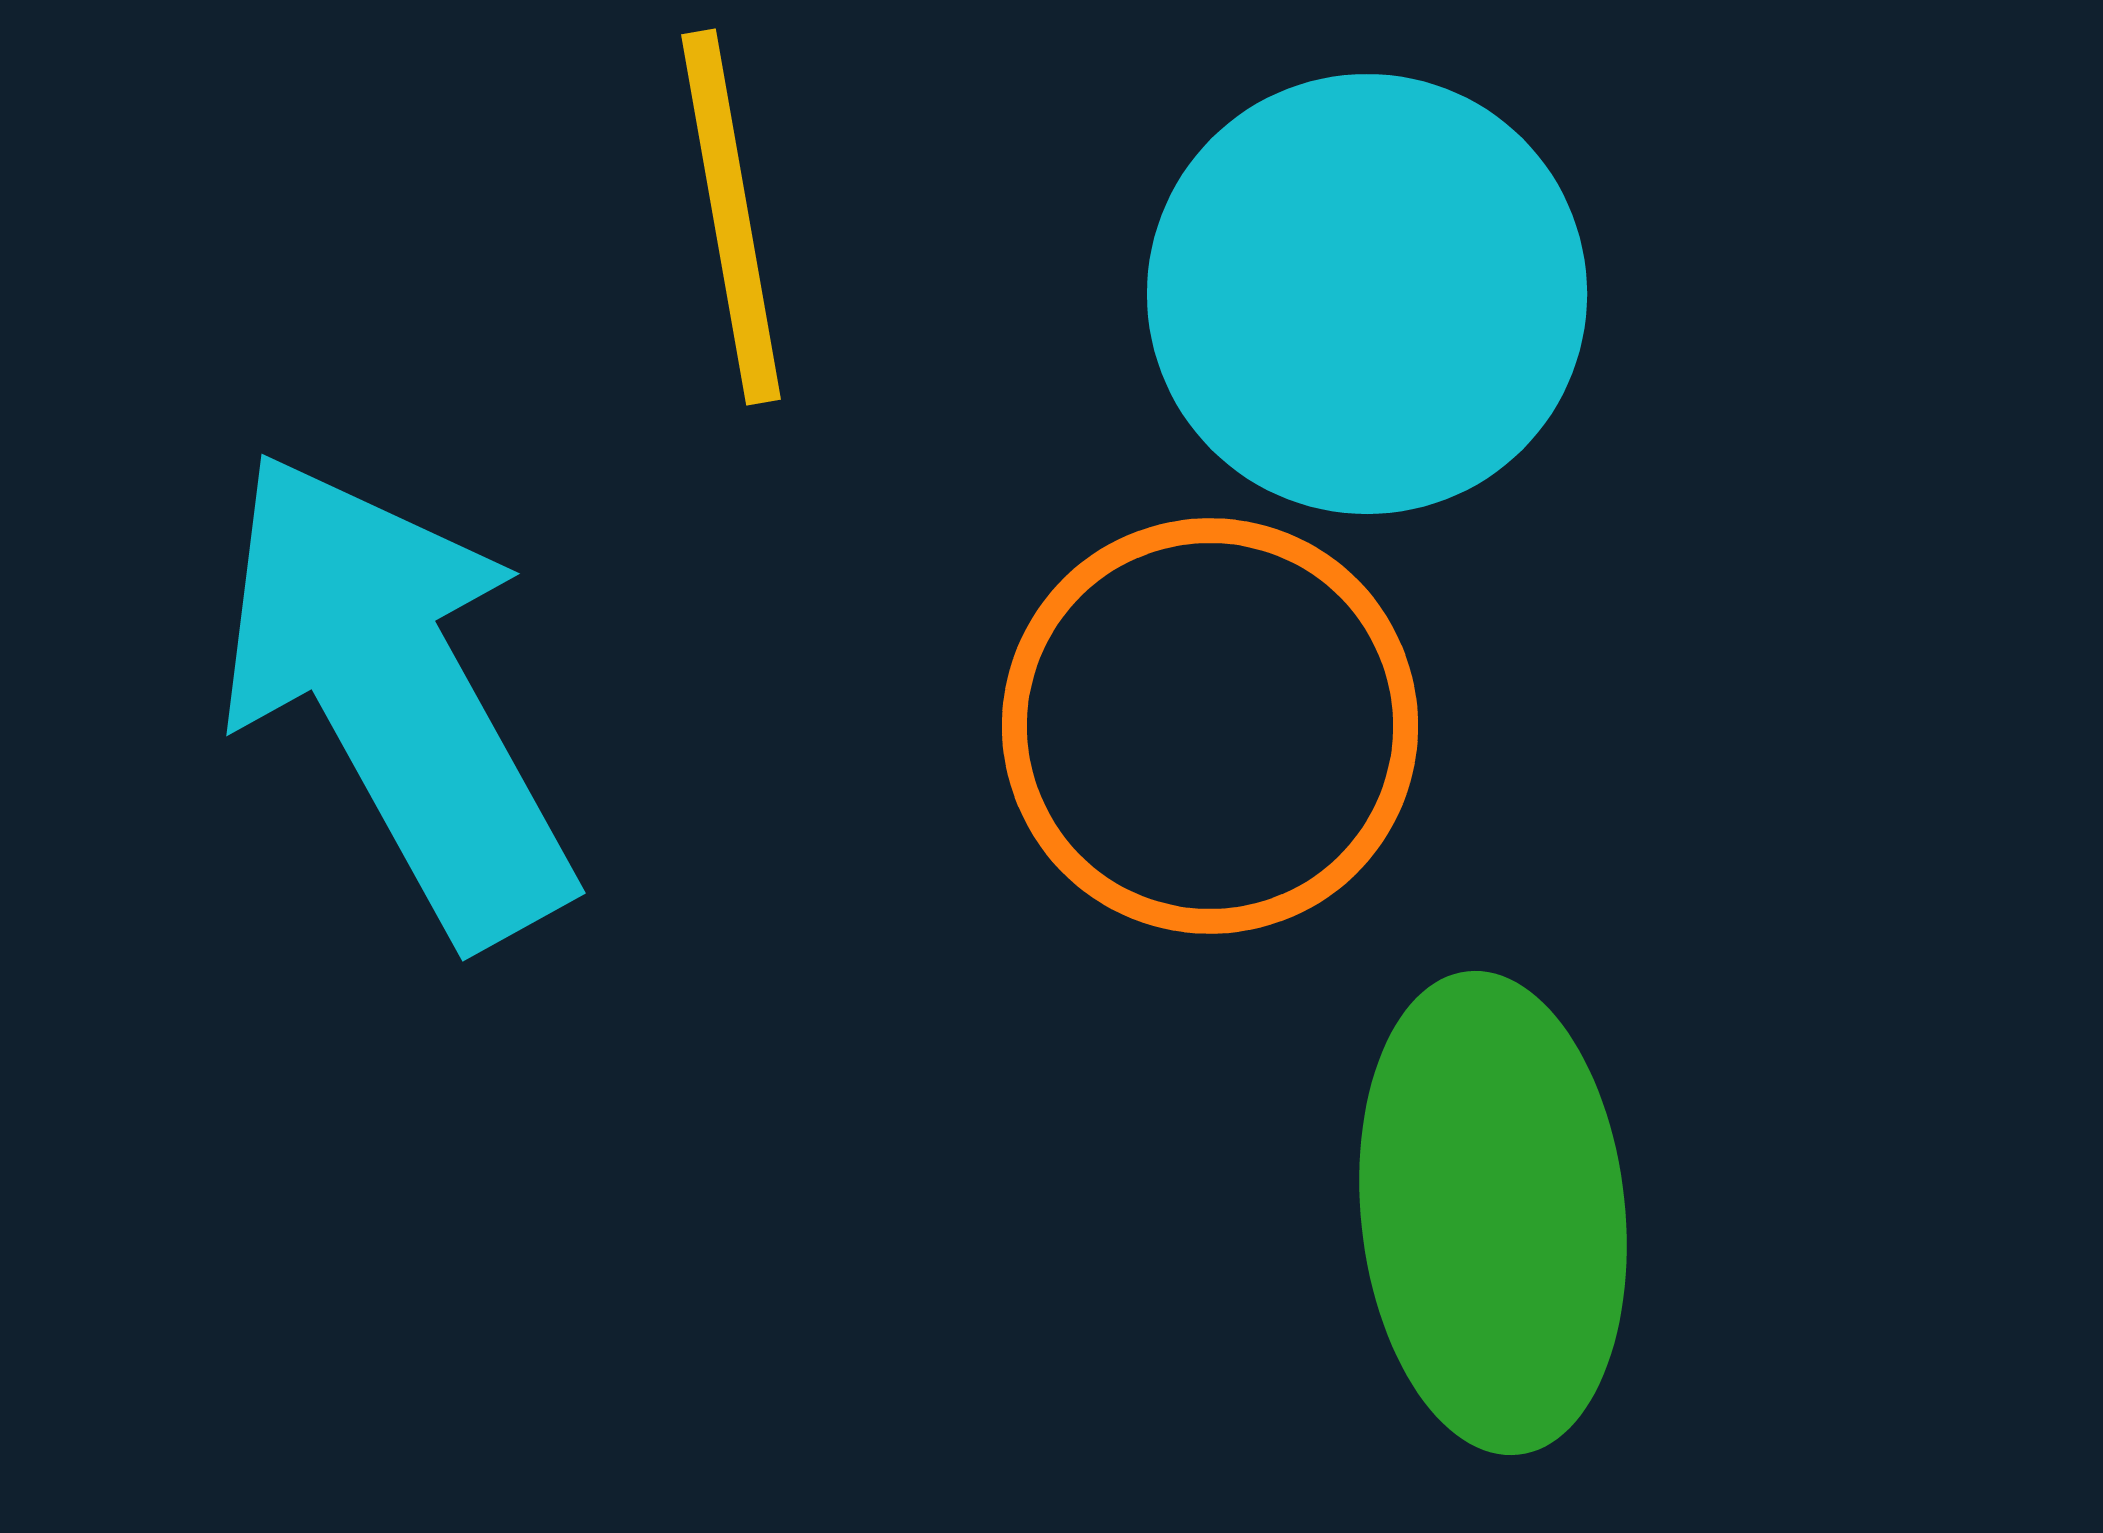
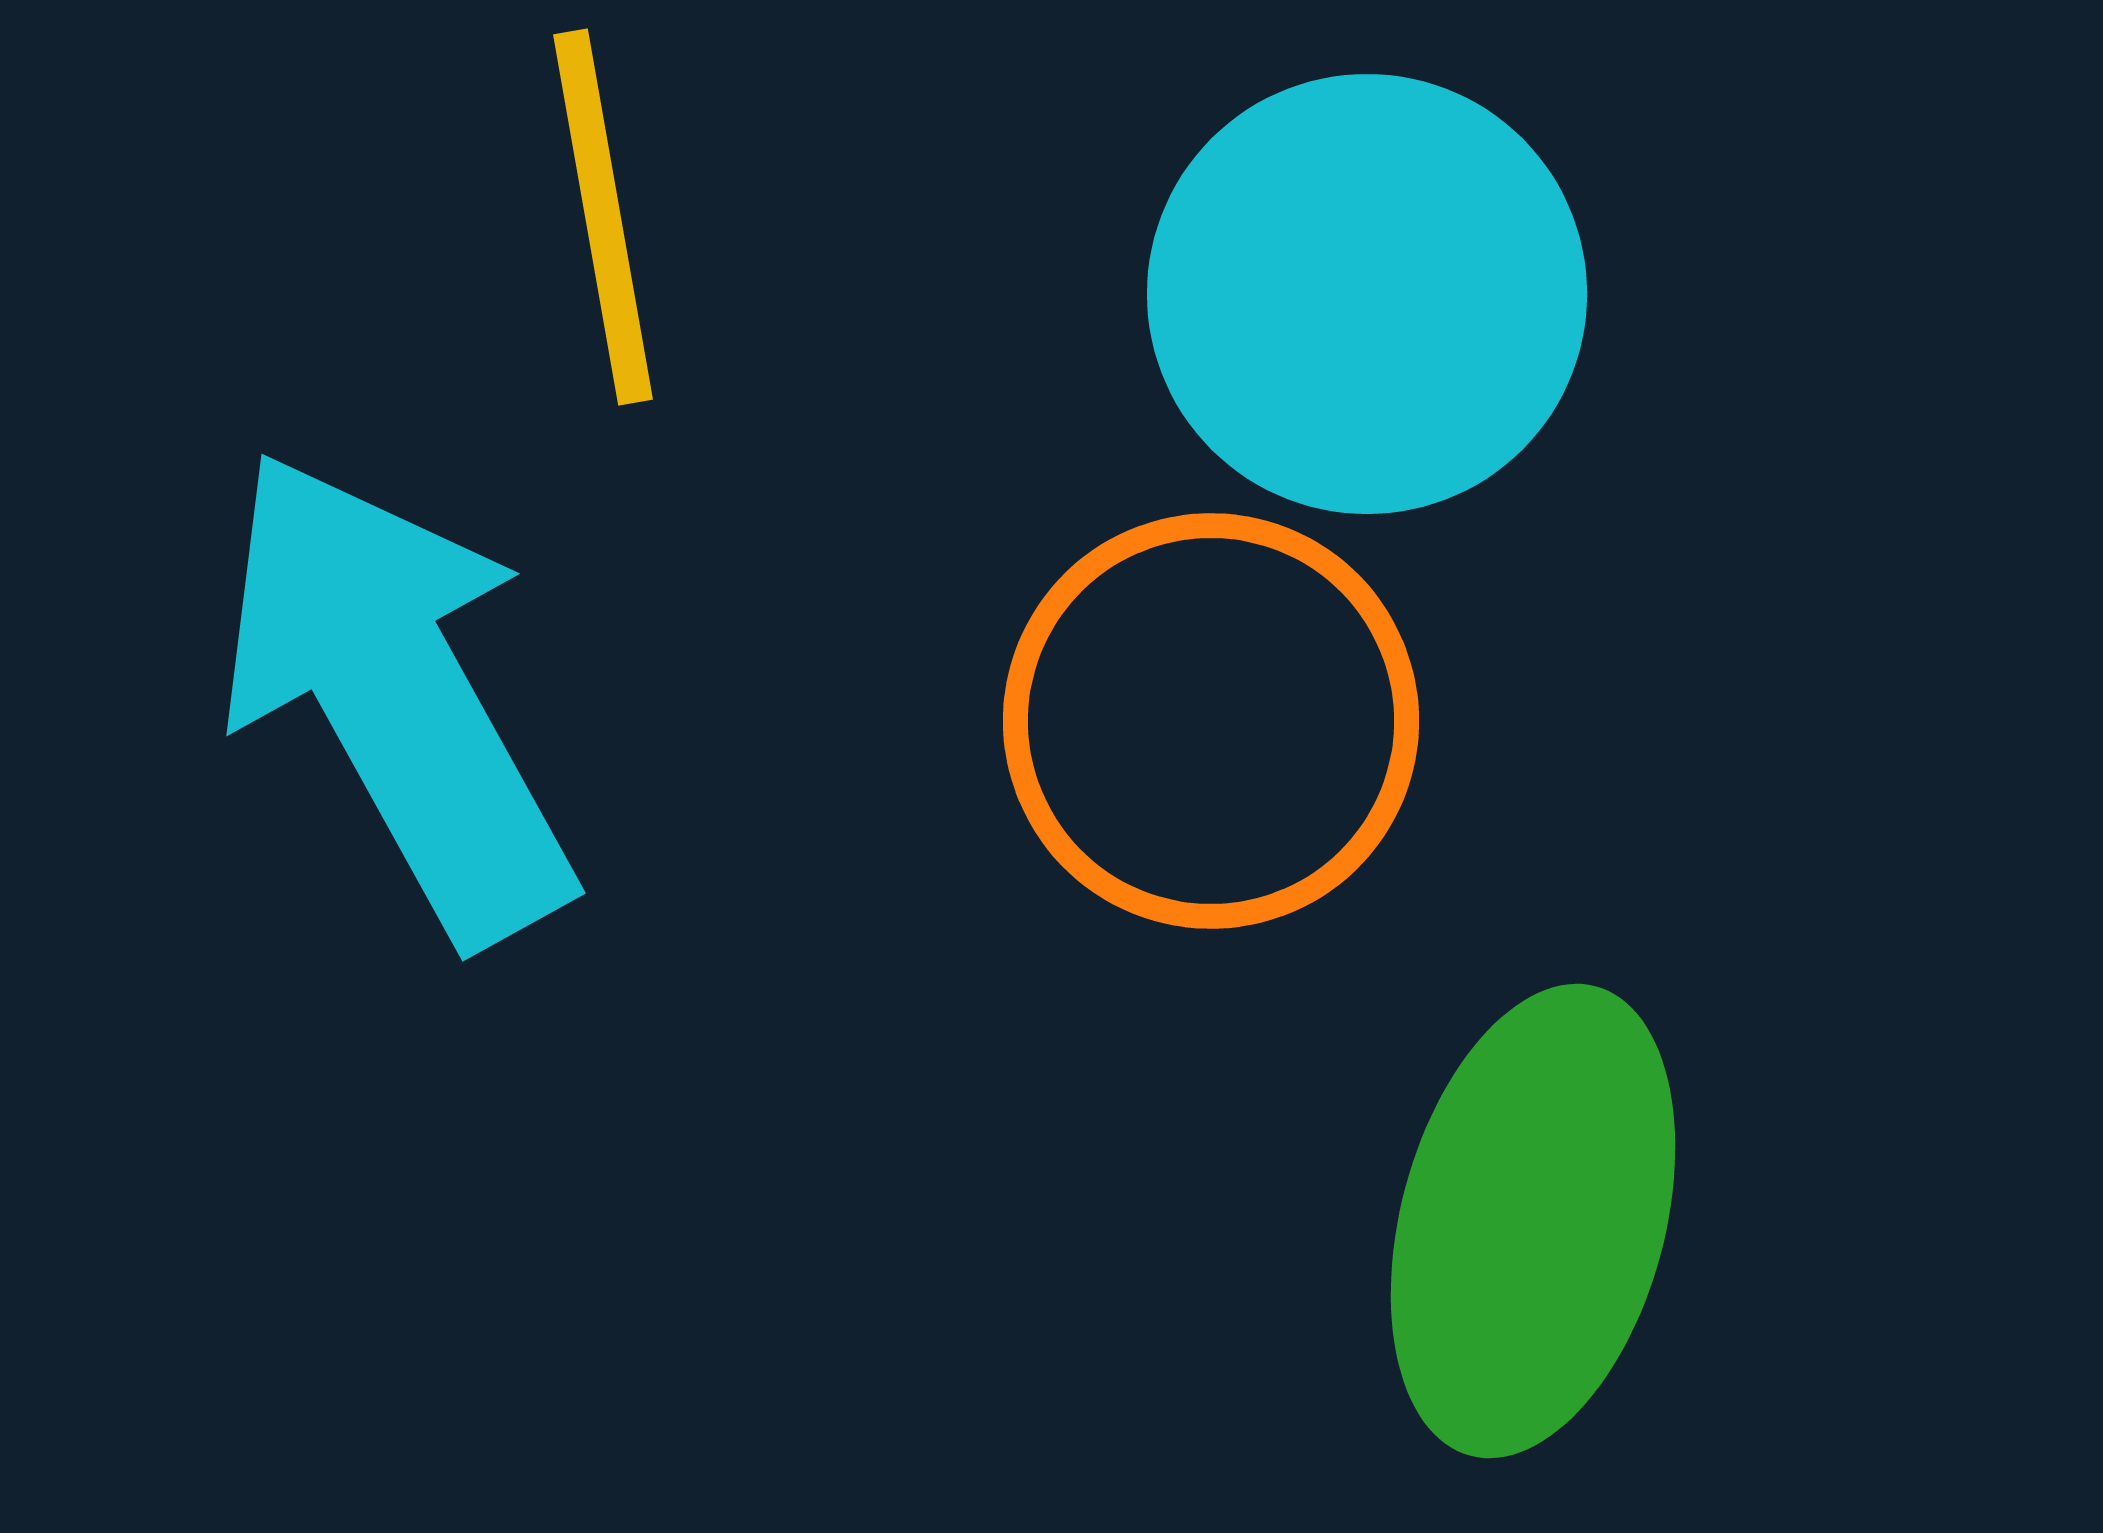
yellow line: moved 128 px left
orange circle: moved 1 px right, 5 px up
green ellipse: moved 40 px right, 8 px down; rotated 21 degrees clockwise
